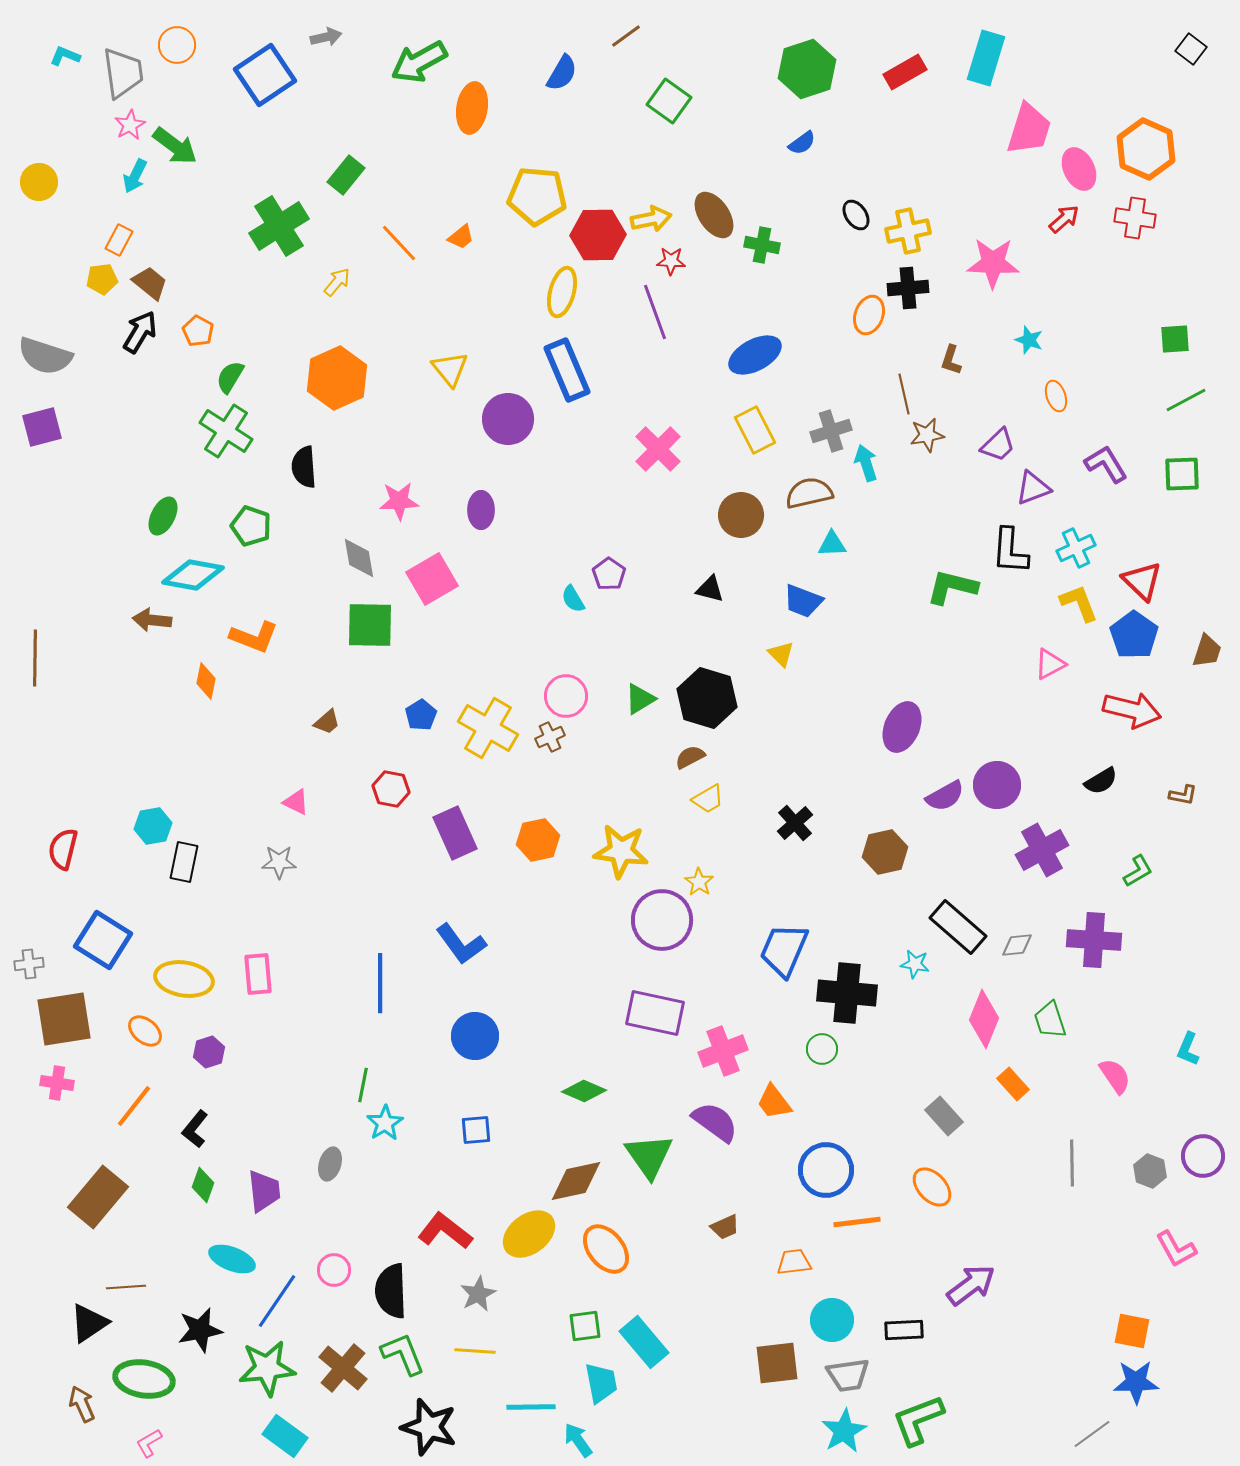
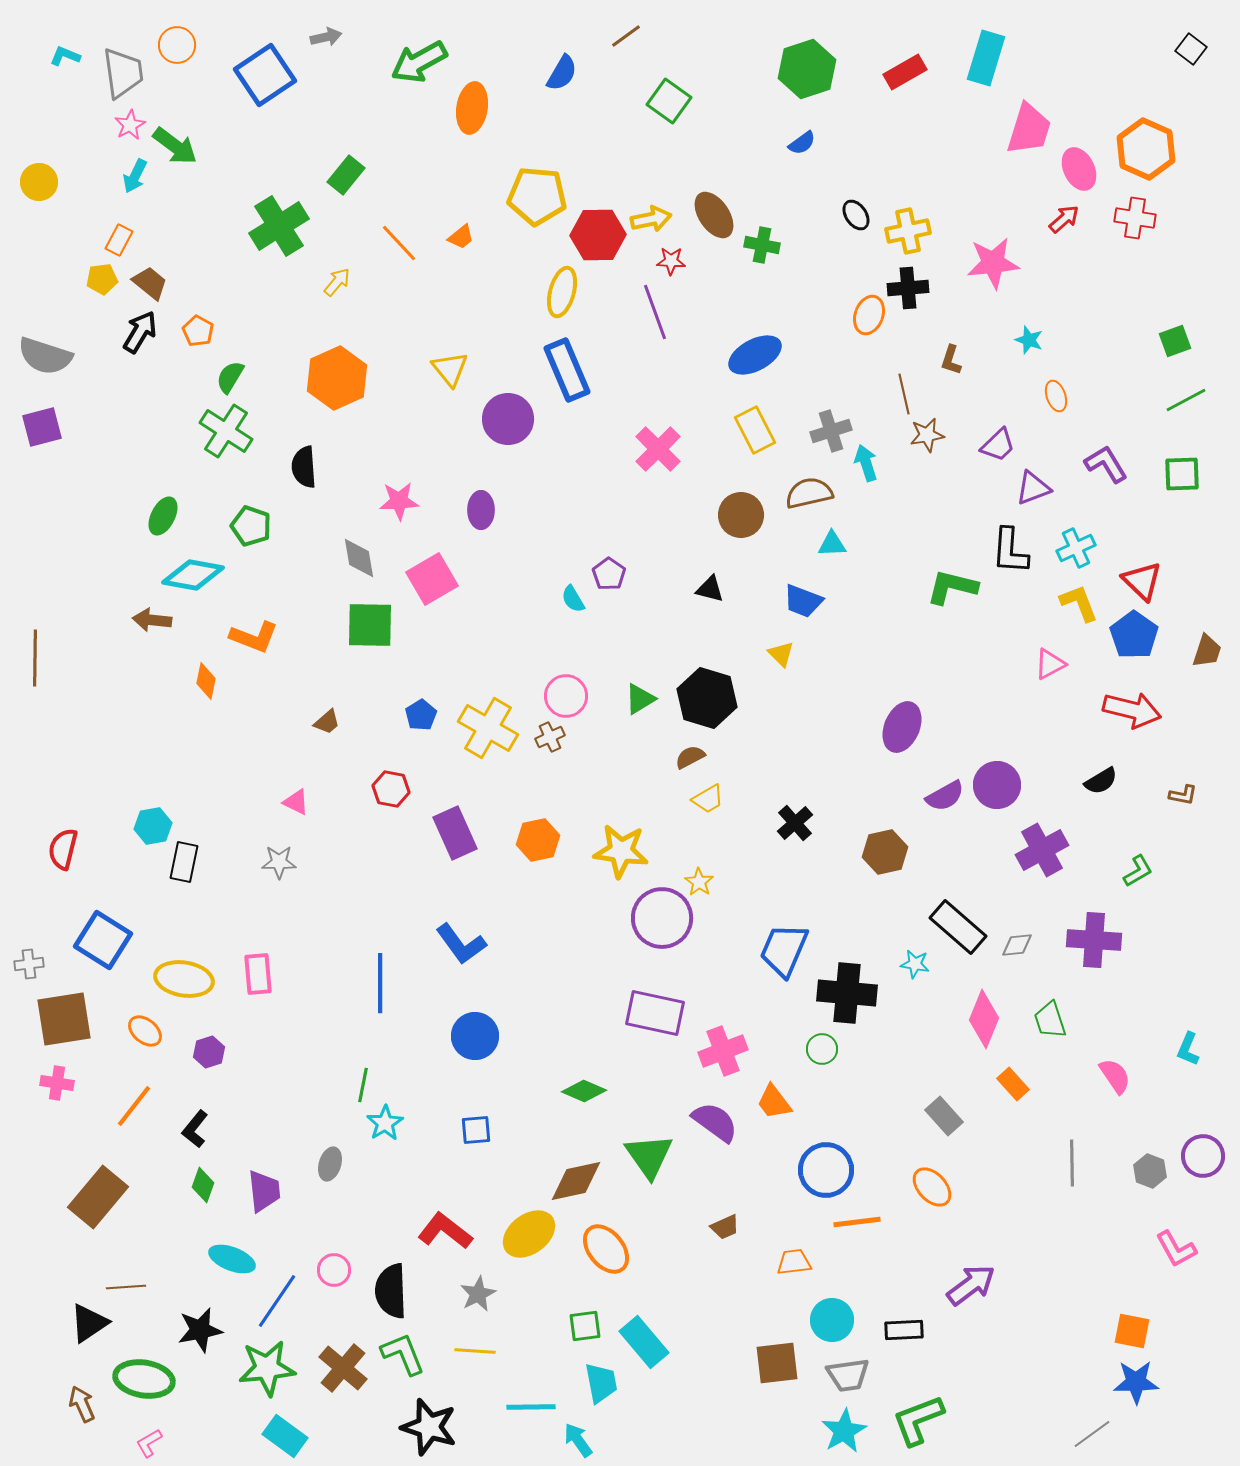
pink star at (993, 263): rotated 8 degrees counterclockwise
green square at (1175, 339): moved 2 px down; rotated 16 degrees counterclockwise
purple circle at (662, 920): moved 2 px up
